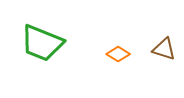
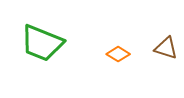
brown triangle: moved 2 px right, 1 px up
